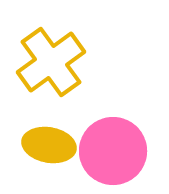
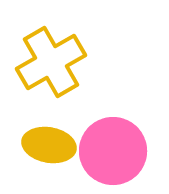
yellow cross: rotated 6 degrees clockwise
